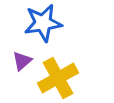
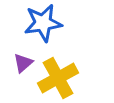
purple triangle: moved 1 px right, 2 px down
